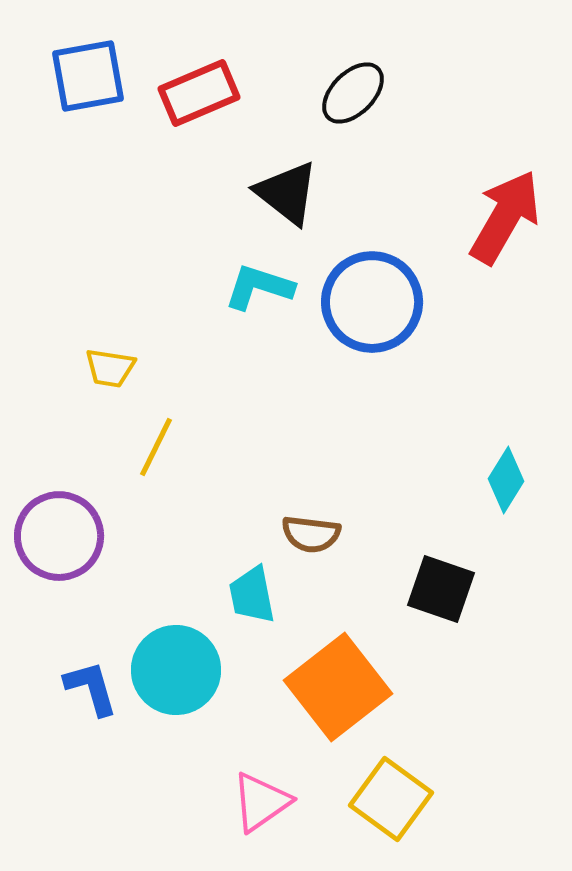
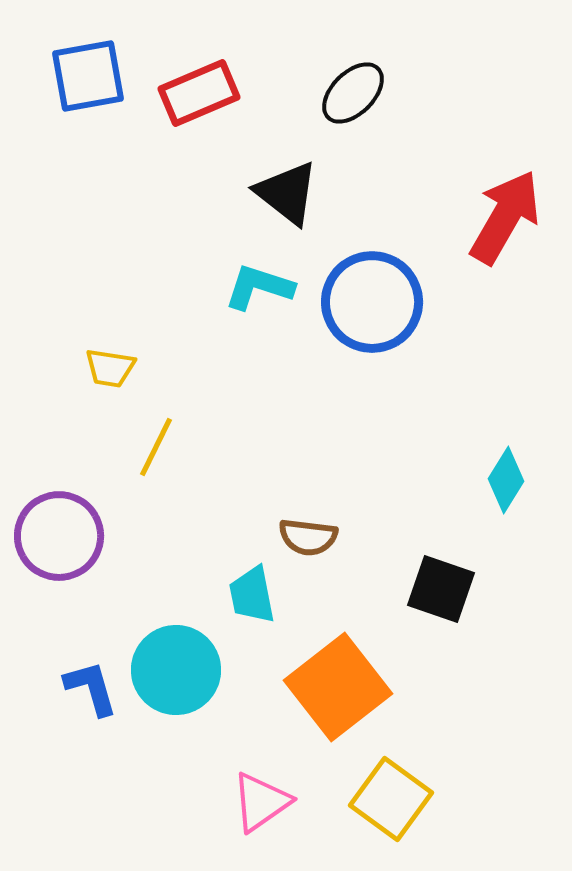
brown semicircle: moved 3 px left, 3 px down
